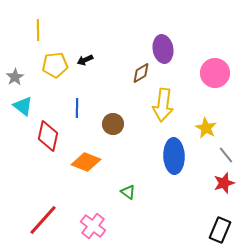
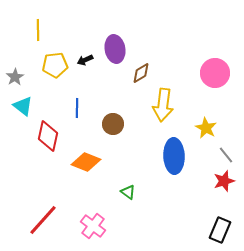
purple ellipse: moved 48 px left
red star: moved 2 px up
